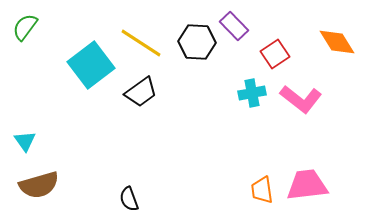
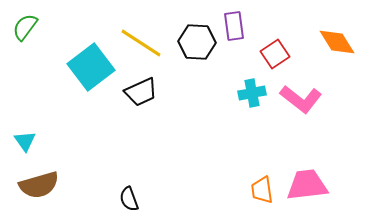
purple rectangle: rotated 36 degrees clockwise
cyan square: moved 2 px down
black trapezoid: rotated 12 degrees clockwise
